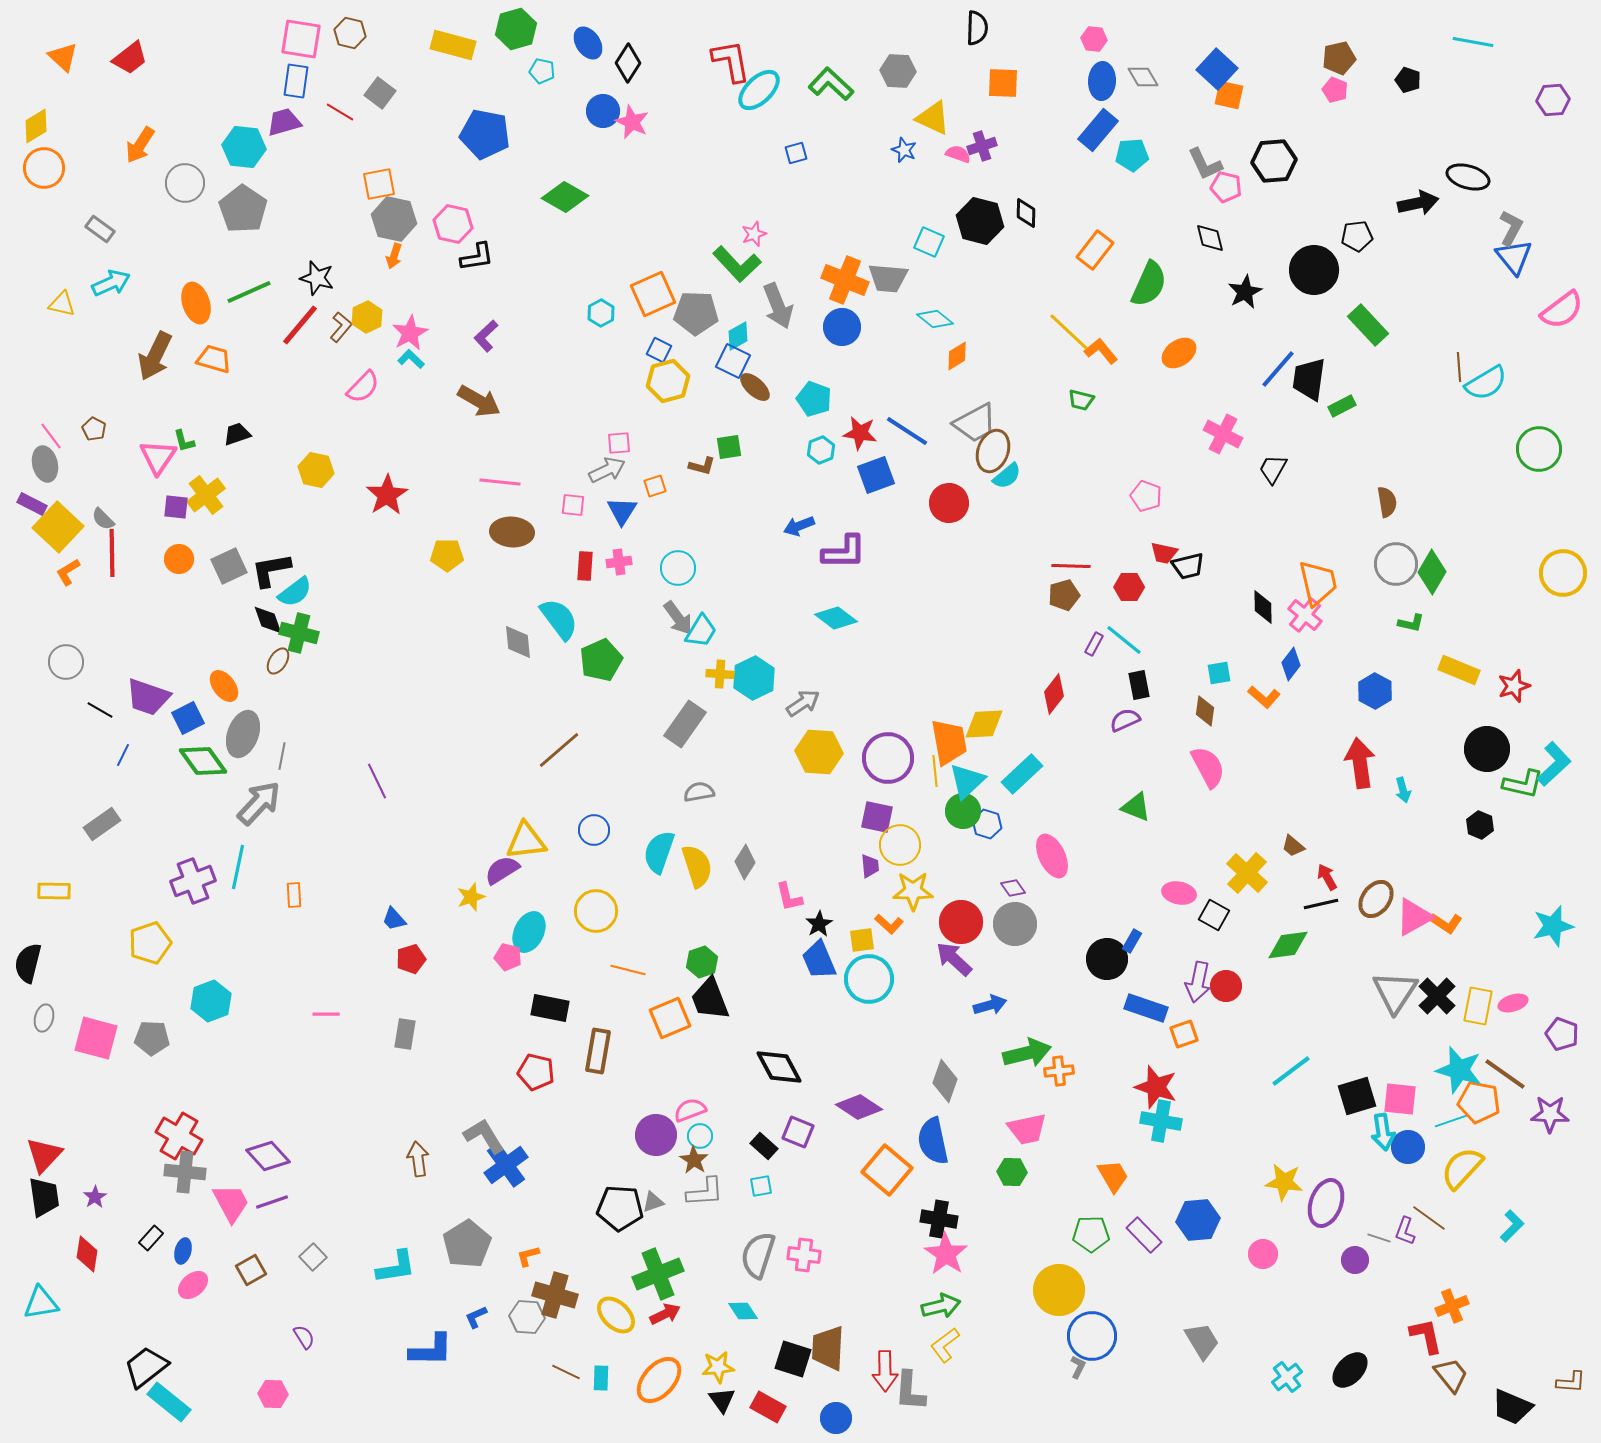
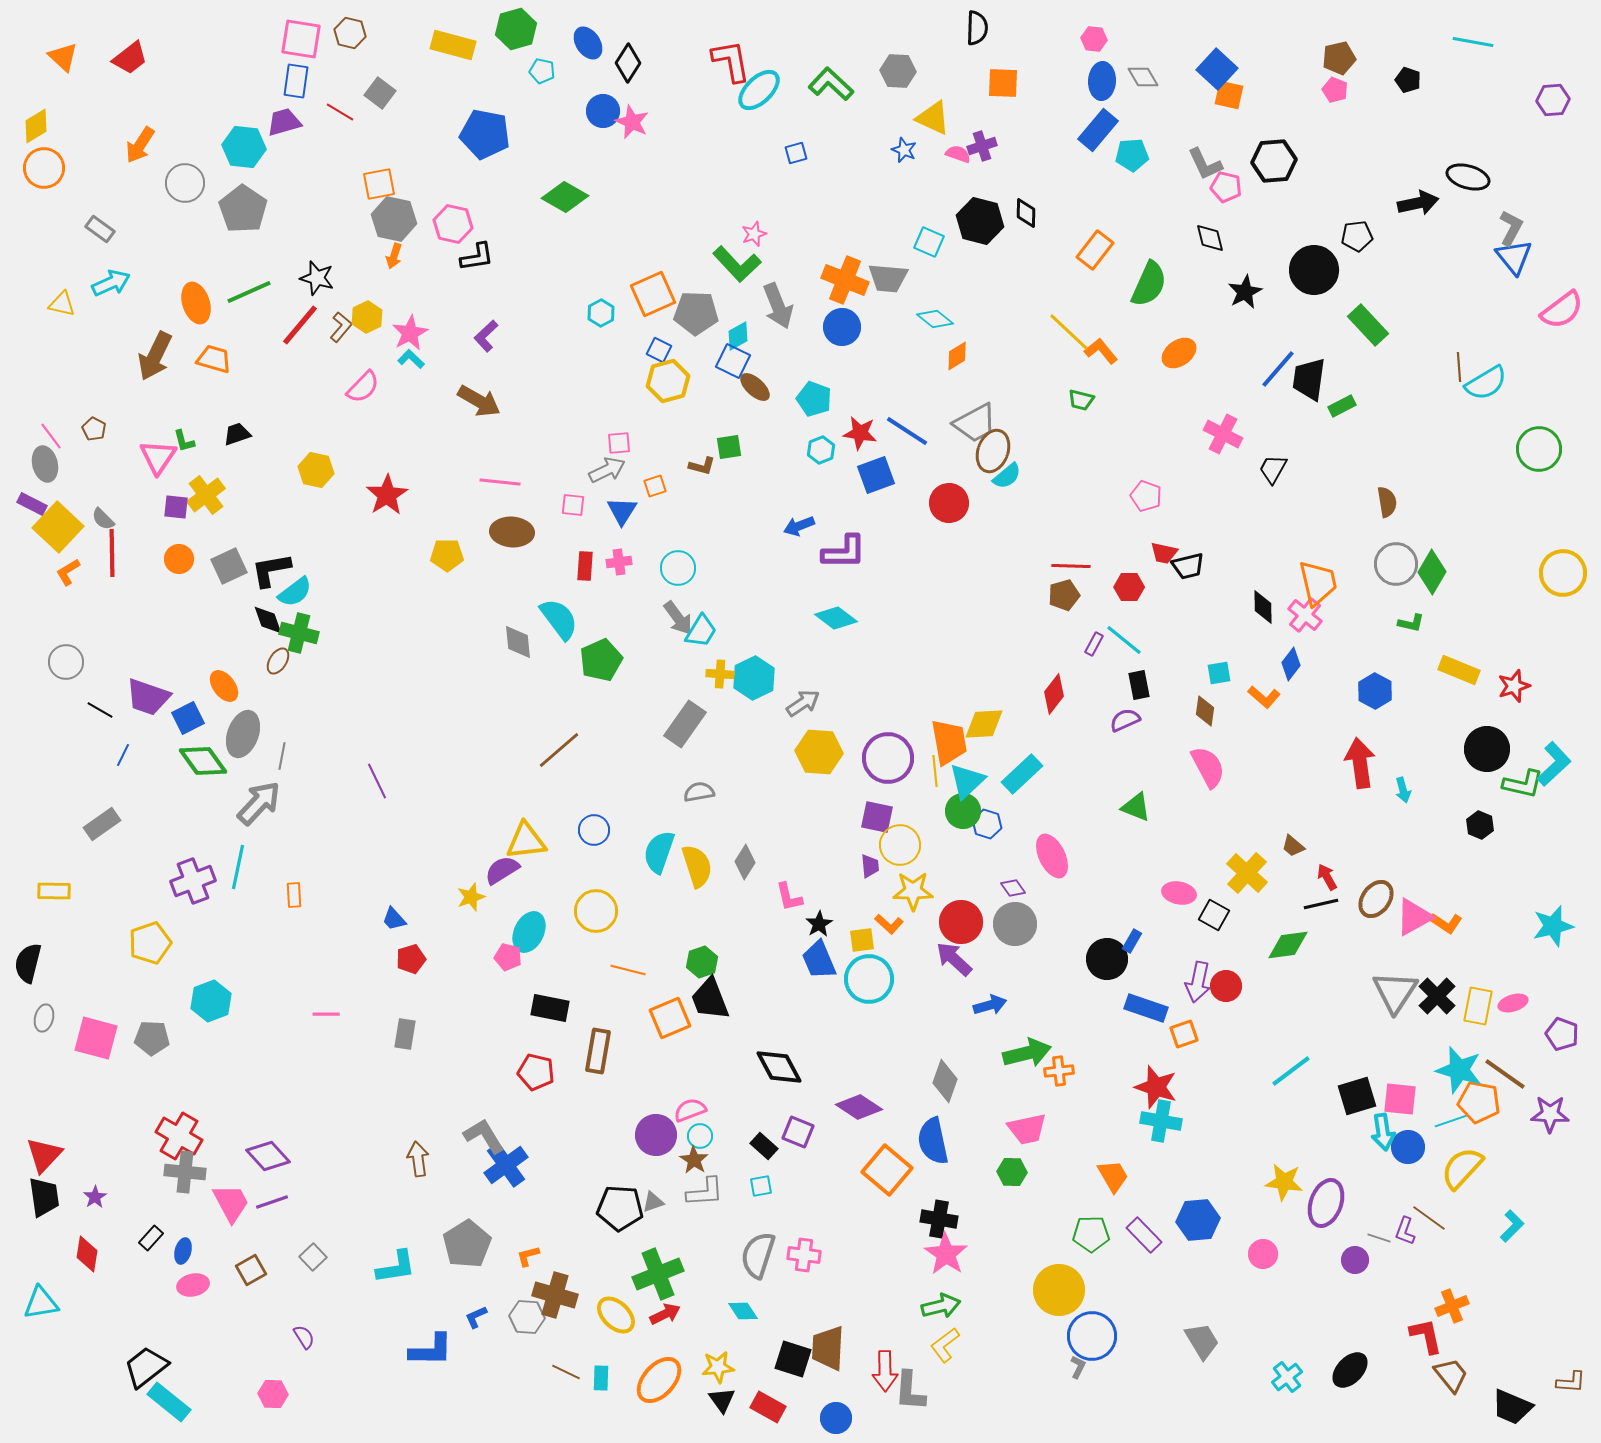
pink ellipse at (193, 1285): rotated 28 degrees clockwise
